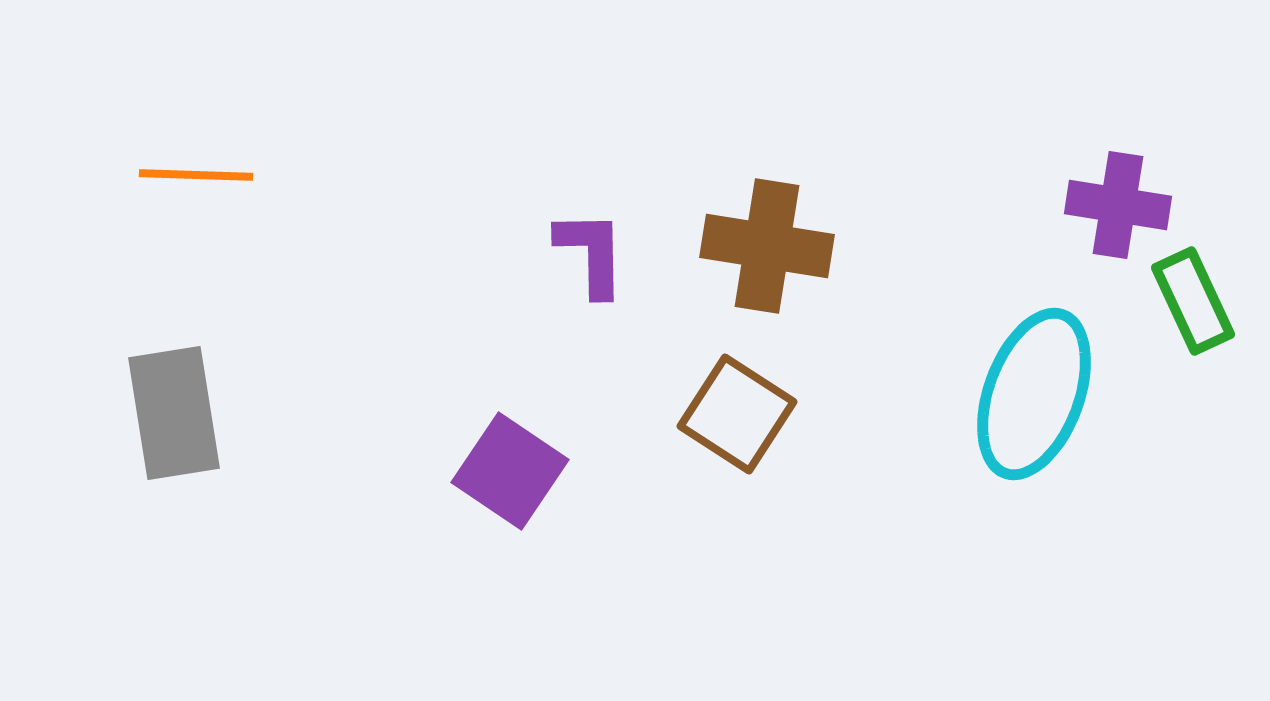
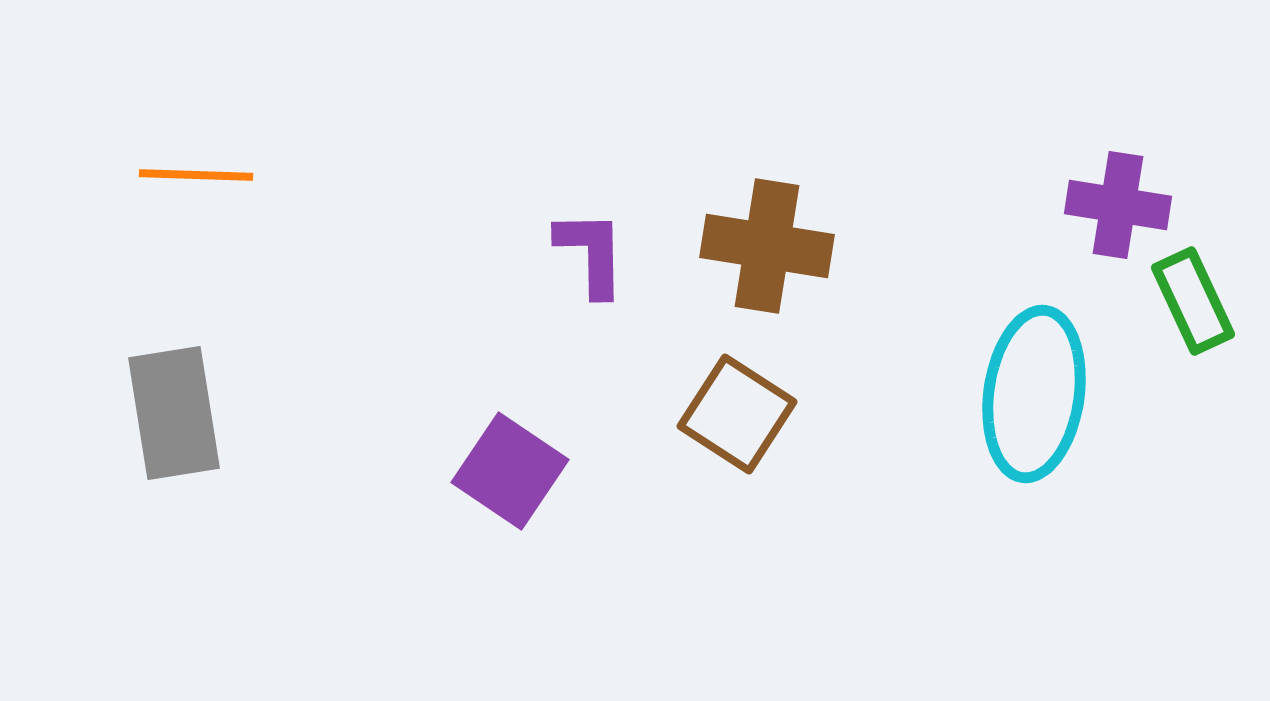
cyan ellipse: rotated 12 degrees counterclockwise
